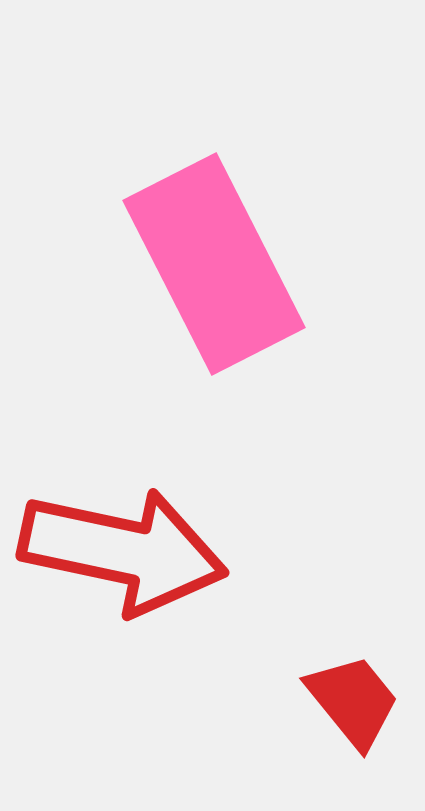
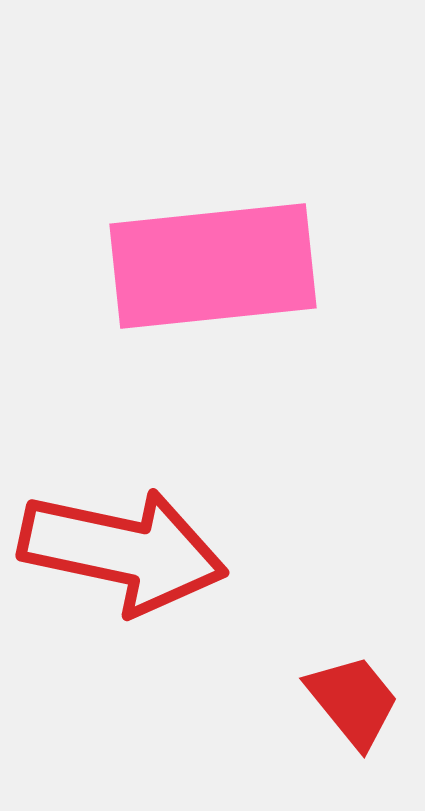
pink rectangle: moved 1 px left, 2 px down; rotated 69 degrees counterclockwise
